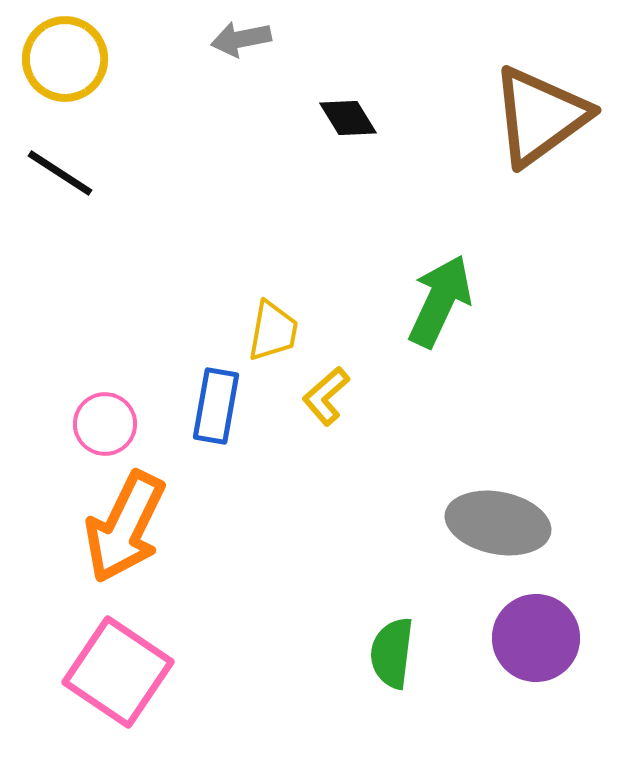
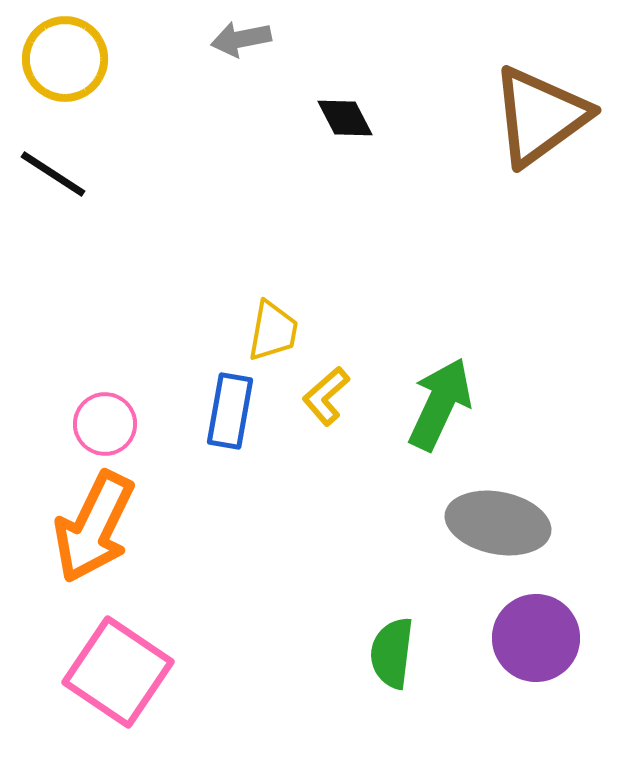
black diamond: moved 3 px left; rotated 4 degrees clockwise
black line: moved 7 px left, 1 px down
green arrow: moved 103 px down
blue rectangle: moved 14 px right, 5 px down
orange arrow: moved 31 px left
